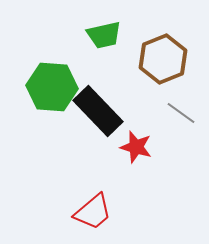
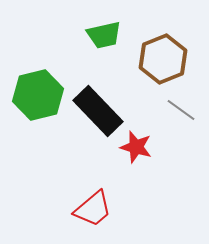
green hexagon: moved 14 px left, 8 px down; rotated 18 degrees counterclockwise
gray line: moved 3 px up
red trapezoid: moved 3 px up
